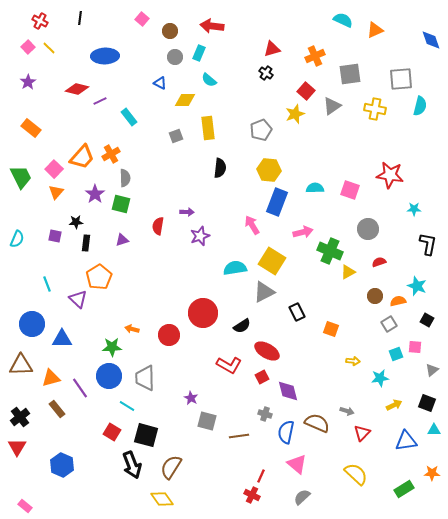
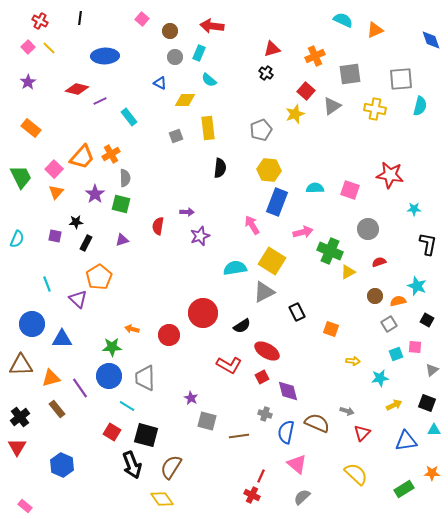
black rectangle at (86, 243): rotated 21 degrees clockwise
